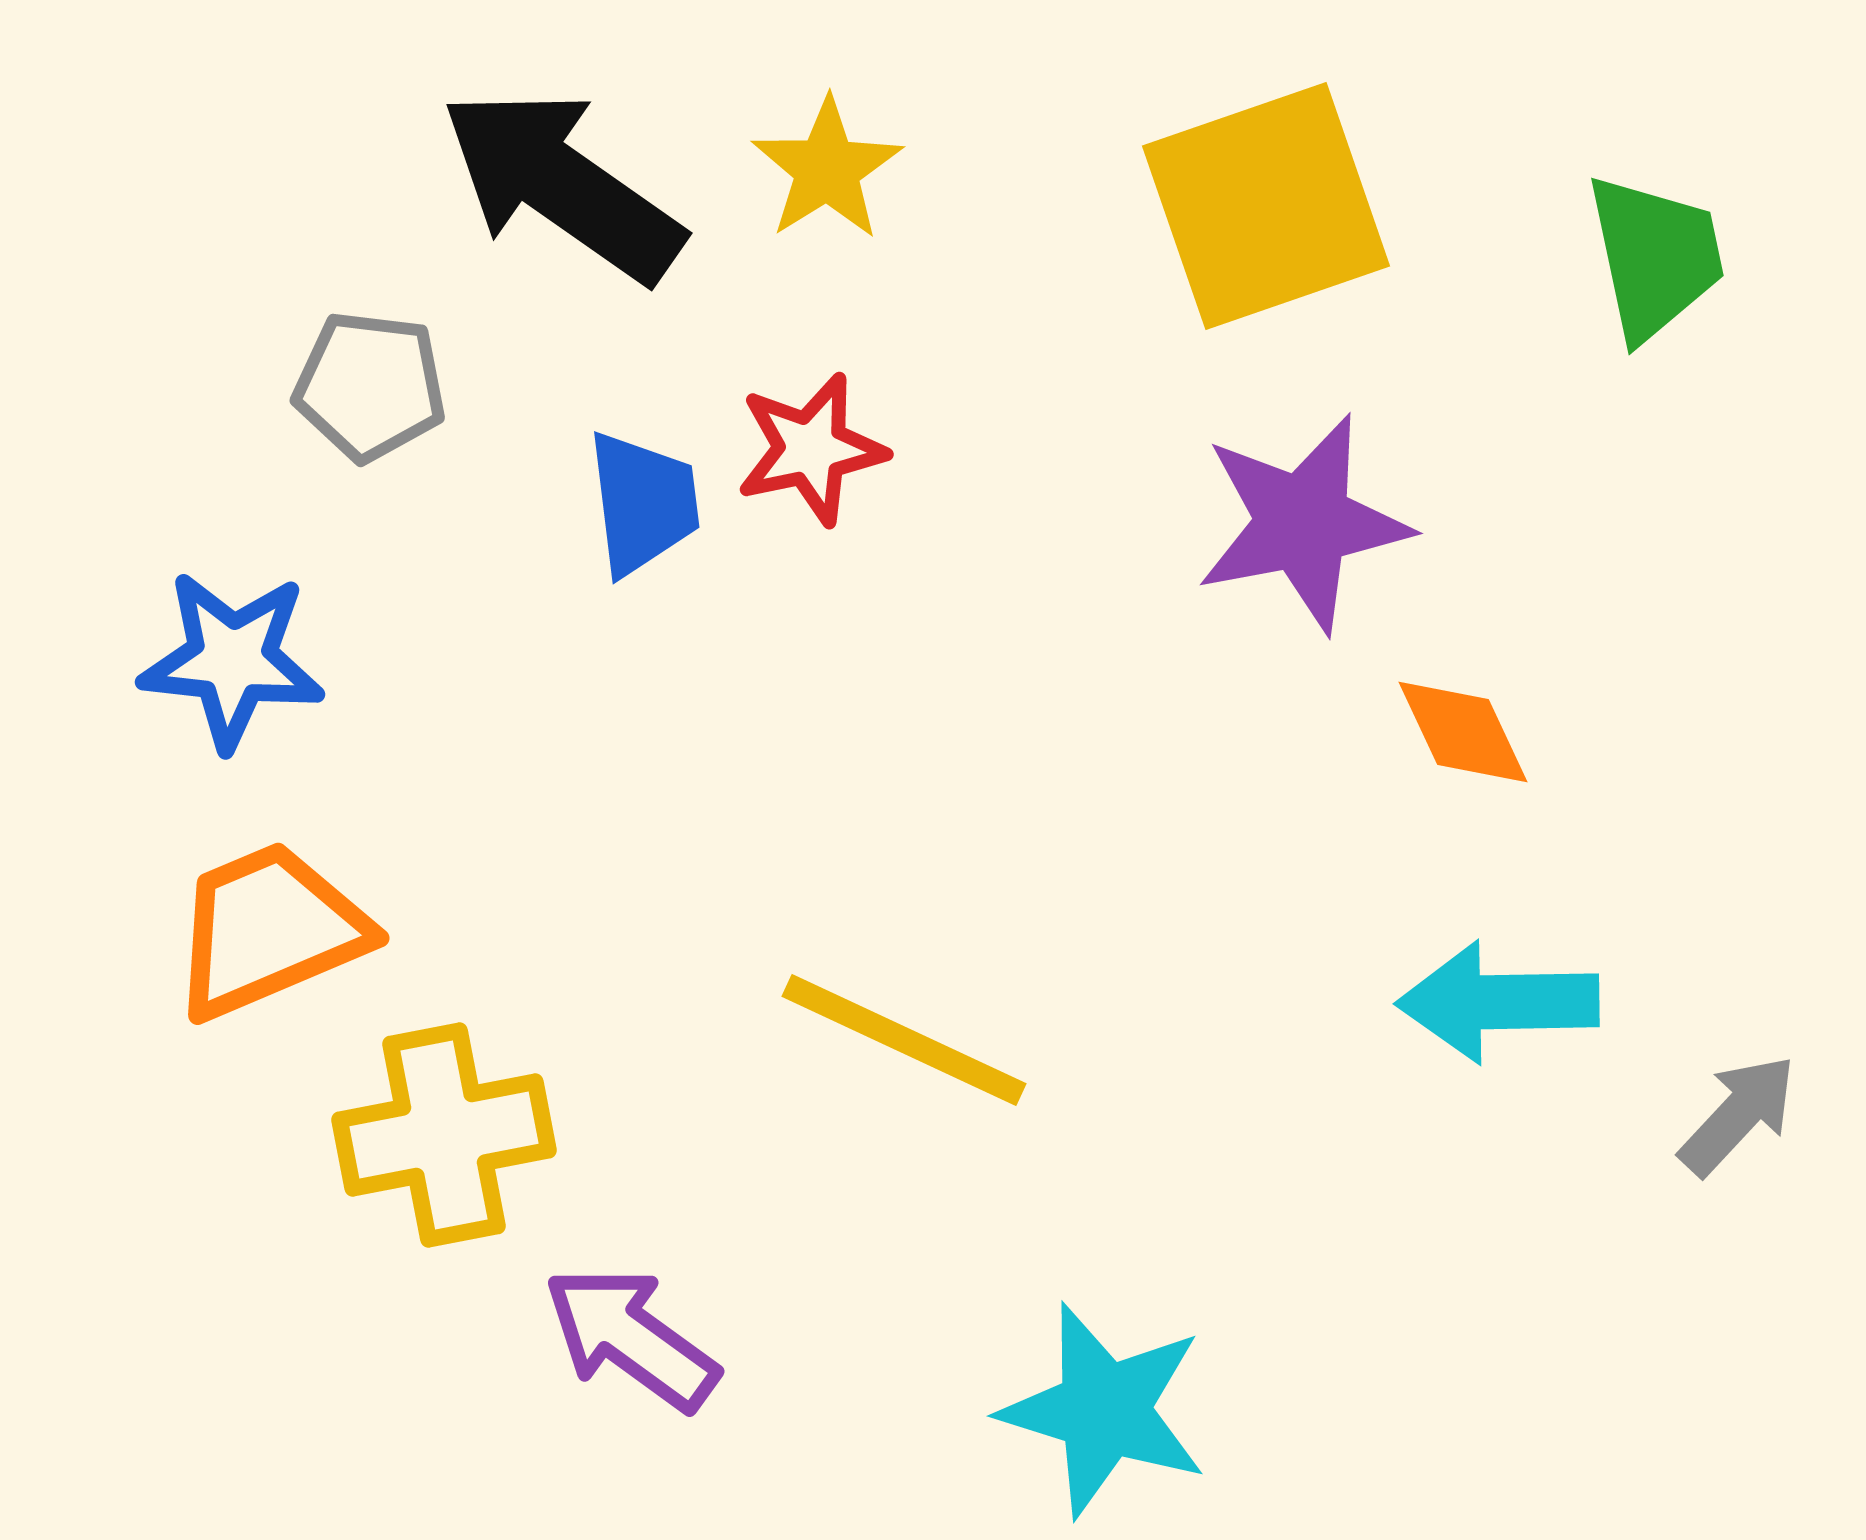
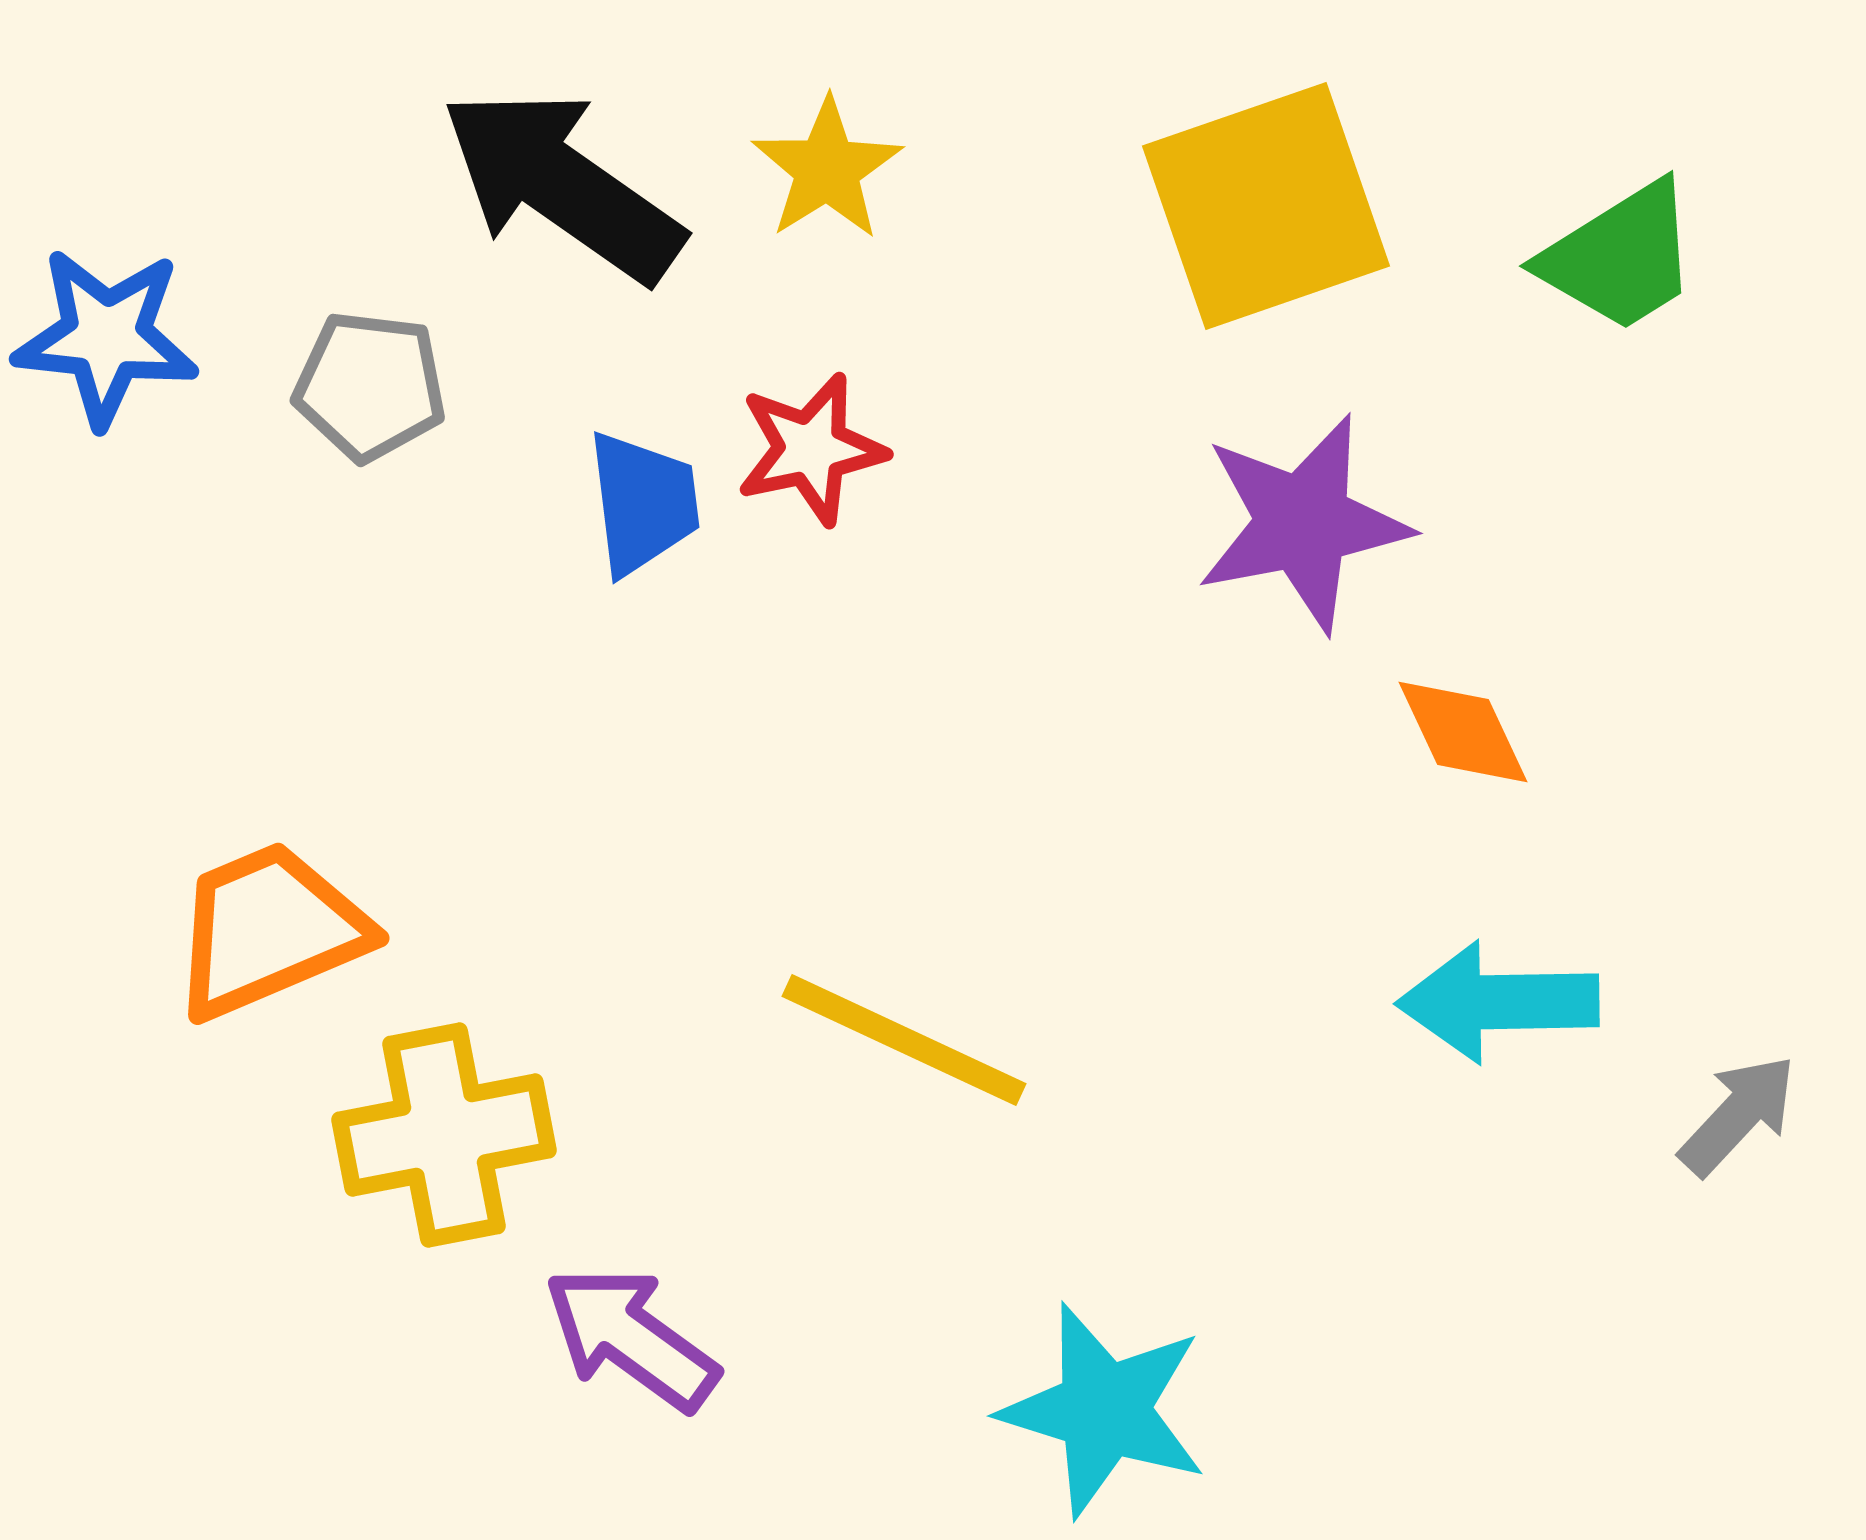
green trapezoid: moved 35 px left; rotated 70 degrees clockwise
blue star: moved 126 px left, 323 px up
